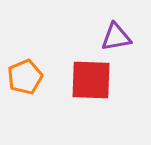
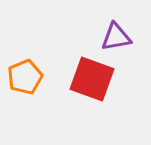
red square: moved 1 px right, 1 px up; rotated 18 degrees clockwise
